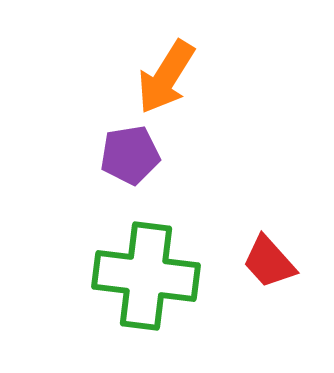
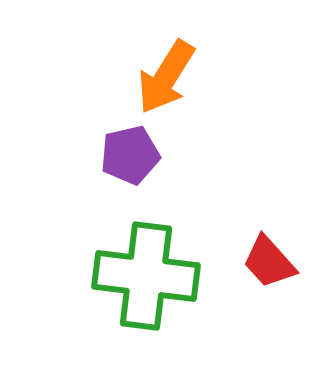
purple pentagon: rotated 4 degrees counterclockwise
